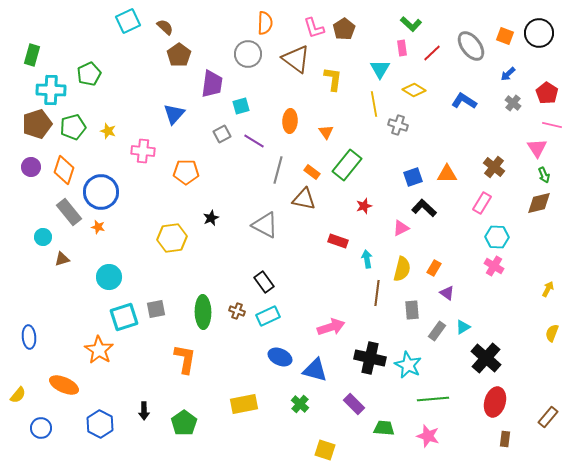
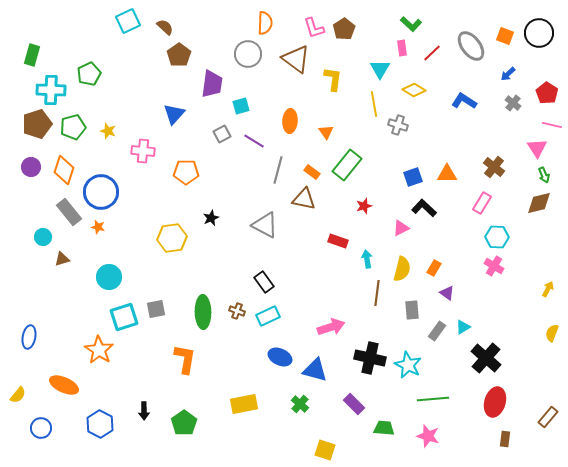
blue ellipse at (29, 337): rotated 15 degrees clockwise
